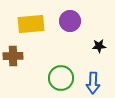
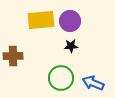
yellow rectangle: moved 10 px right, 4 px up
black star: moved 28 px left
blue arrow: rotated 110 degrees clockwise
